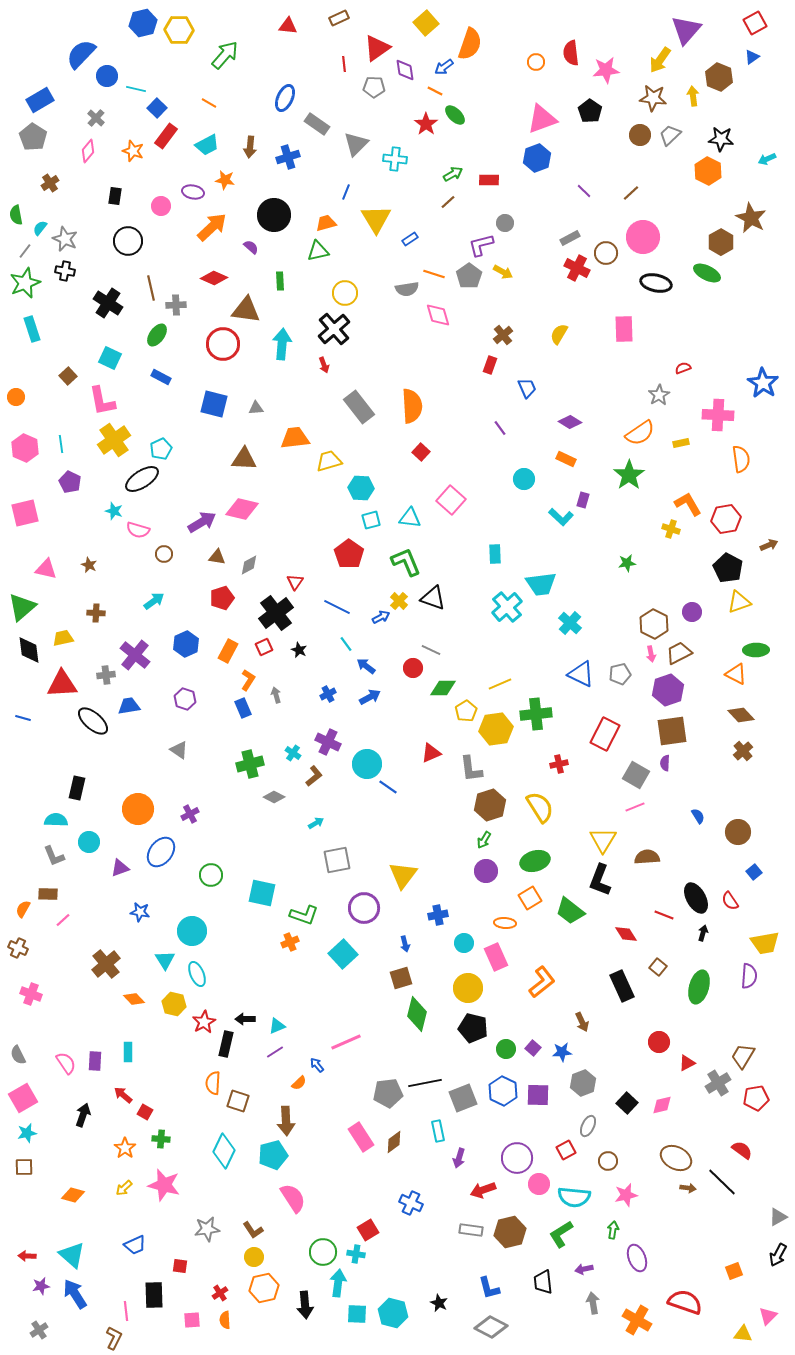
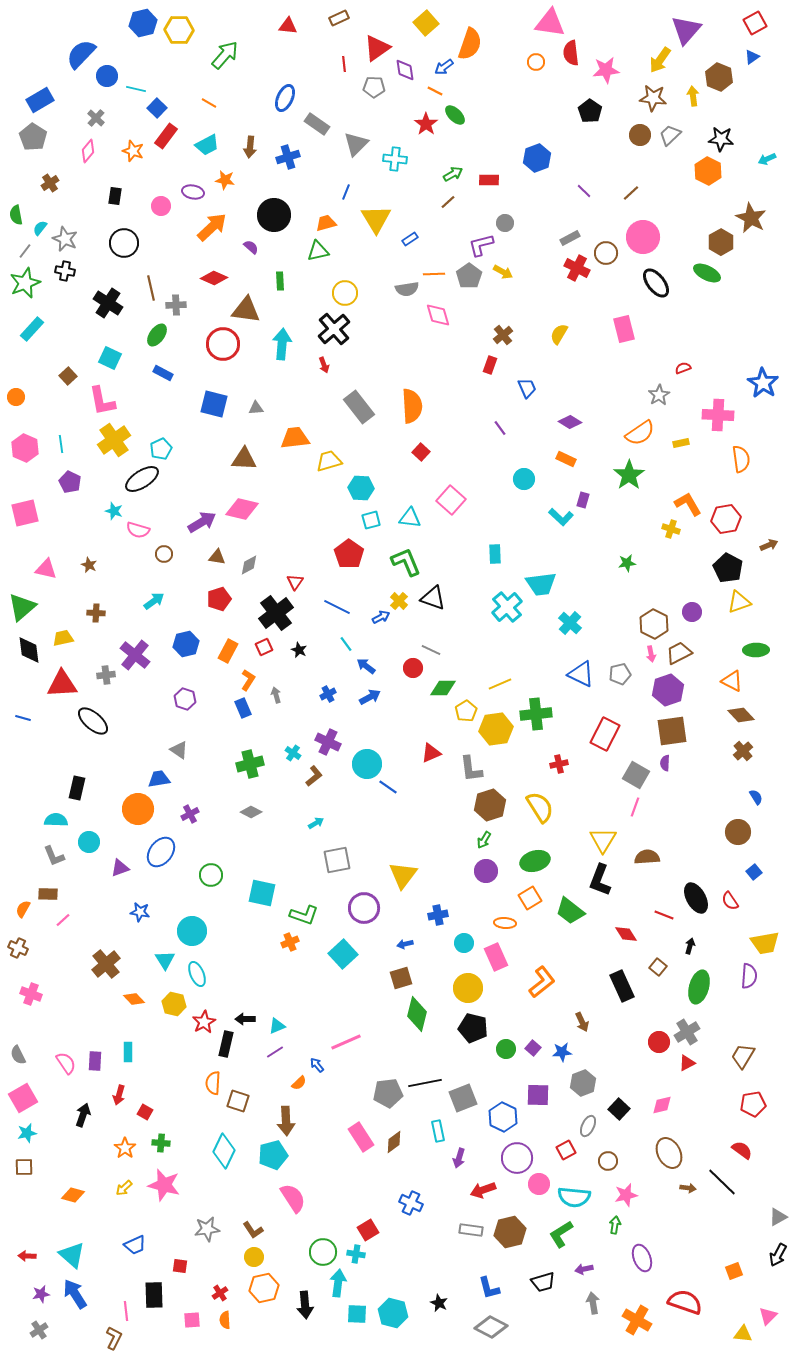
pink triangle at (542, 119): moved 8 px right, 96 px up; rotated 28 degrees clockwise
black circle at (128, 241): moved 4 px left, 2 px down
orange line at (434, 274): rotated 20 degrees counterclockwise
black ellipse at (656, 283): rotated 40 degrees clockwise
cyan rectangle at (32, 329): rotated 60 degrees clockwise
pink rectangle at (624, 329): rotated 12 degrees counterclockwise
blue rectangle at (161, 377): moved 2 px right, 4 px up
red pentagon at (222, 598): moved 3 px left, 1 px down
blue hexagon at (186, 644): rotated 10 degrees clockwise
orange triangle at (736, 674): moved 4 px left, 7 px down
blue trapezoid at (129, 706): moved 30 px right, 73 px down
gray diamond at (274, 797): moved 23 px left, 15 px down
pink line at (635, 807): rotated 48 degrees counterclockwise
blue semicircle at (698, 816): moved 58 px right, 19 px up
black arrow at (703, 933): moved 13 px left, 13 px down
blue arrow at (405, 944): rotated 91 degrees clockwise
gray cross at (718, 1083): moved 31 px left, 51 px up
blue hexagon at (503, 1091): moved 26 px down
red arrow at (123, 1095): moved 4 px left; rotated 114 degrees counterclockwise
red pentagon at (756, 1098): moved 3 px left, 6 px down
black square at (627, 1103): moved 8 px left, 6 px down
green cross at (161, 1139): moved 4 px down
brown ellipse at (676, 1158): moved 7 px left, 5 px up; rotated 36 degrees clockwise
green arrow at (613, 1230): moved 2 px right, 5 px up
purple ellipse at (637, 1258): moved 5 px right
black trapezoid at (543, 1282): rotated 100 degrees counterclockwise
purple star at (41, 1286): moved 8 px down
